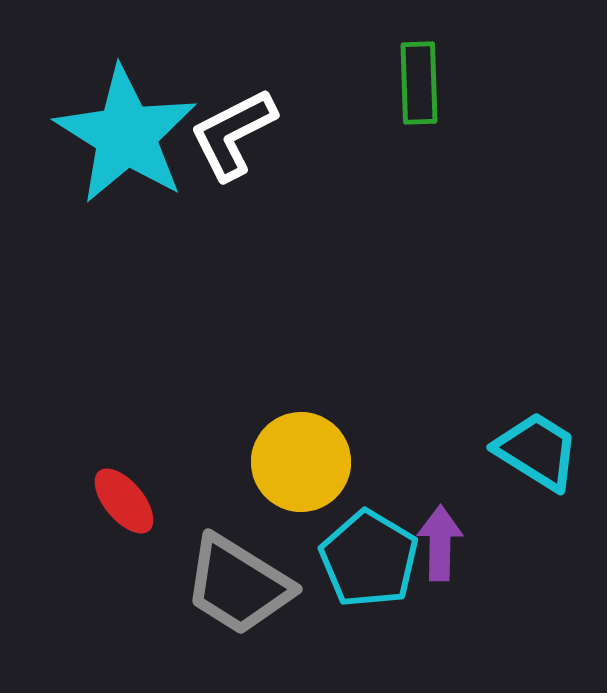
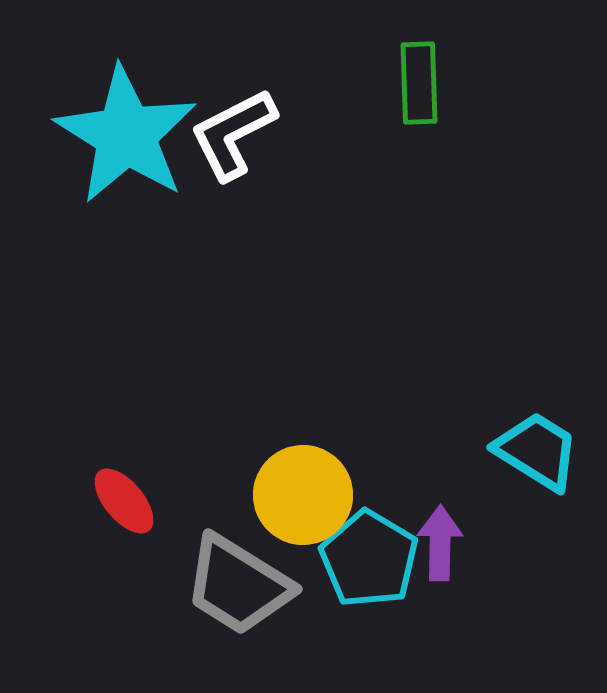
yellow circle: moved 2 px right, 33 px down
